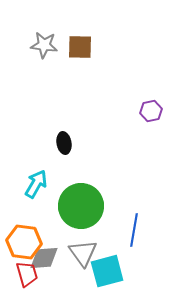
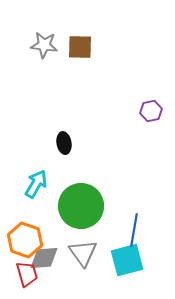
orange hexagon: moved 1 px right, 2 px up; rotated 12 degrees clockwise
cyan square: moved 20 px right, 11 px up
